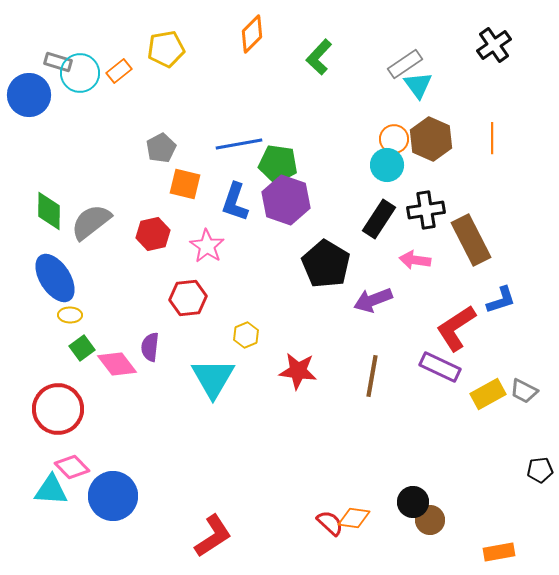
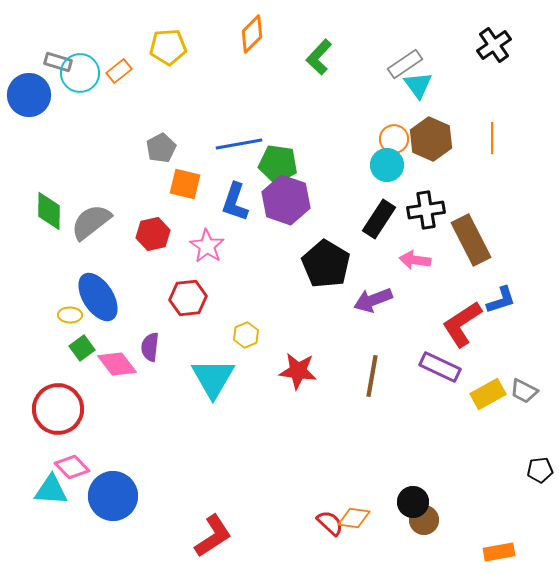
yellow pentagon at (166, 49): moved 2 px right, 2 px up; rotated 6 degrees clockwise
blue ellipse at (55, 278): moved 43 px right, 19 px down
red L-shape at (456, 328): moved 6 px right, 4 px up
brown circle at (430, 520): moved 6 px left
